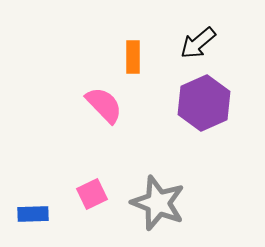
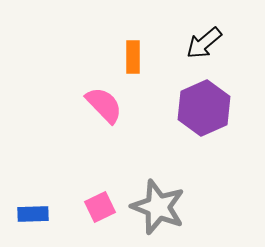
black arrow: moved 6 px right
purple hexagon: moved 5 px down
pink square: moved 8 px right, 13 px down
gray star: moved 4 px down
